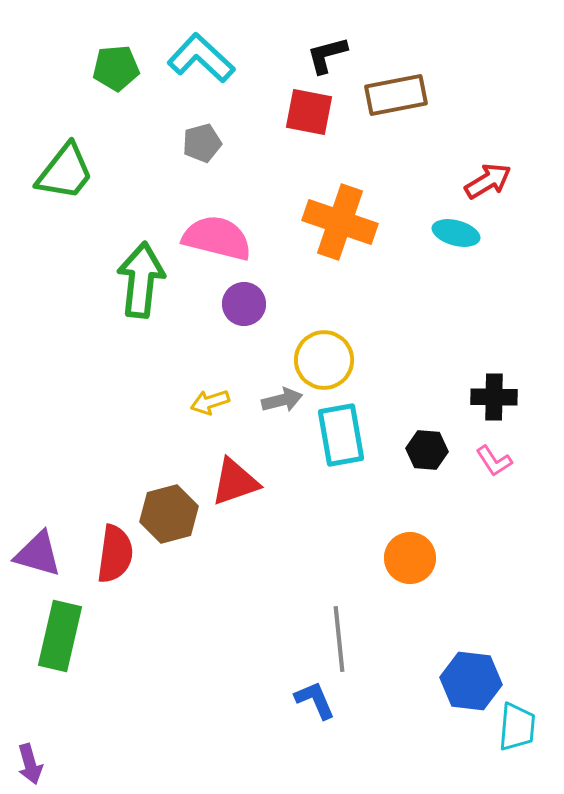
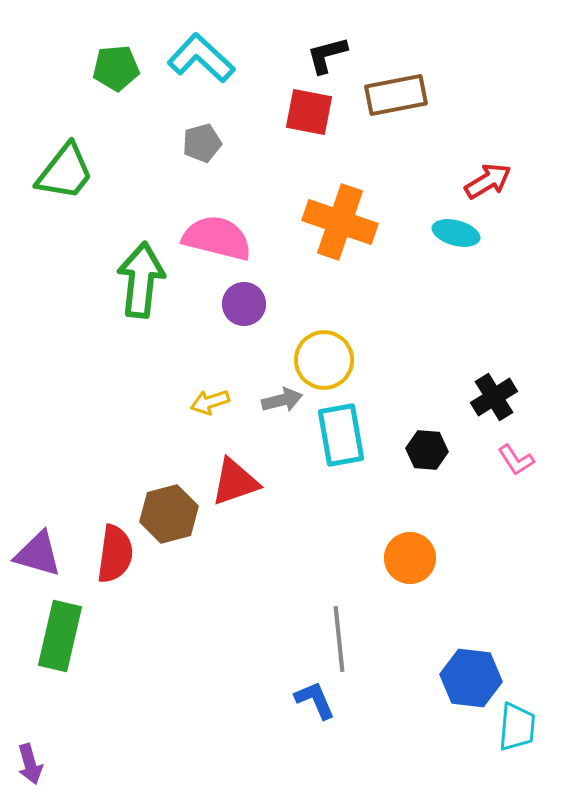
black cross: rotated 33 degrees counterclockwise
pink L-shape: moved 22 px right, 1 px up
blue hexagon: moved 3 px up
